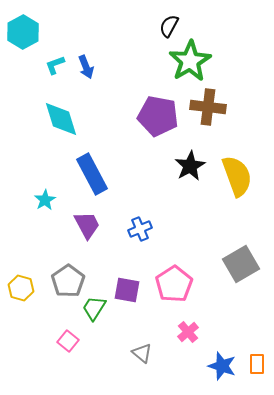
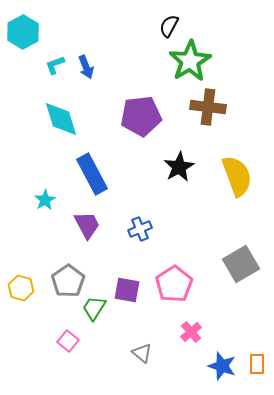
purple pentagon: moved 17 px left; rotated 18 degrees counterclockwise
black star: moved 11 px left, 1 px down
pink cross: moved 3 px right
